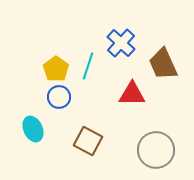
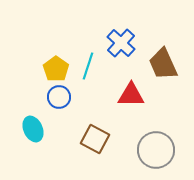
red triangle: moved 1 px left, 1 px down
brown square: moved 7 px right, 2 px up
